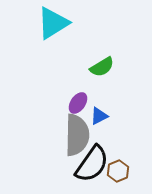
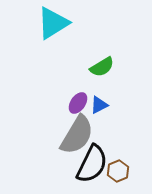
blue triangle: moved 11 px up
gray semicircle: rotated 30 degrees clockwise
black semicircle: rotated 9 degrees counterclockwise
